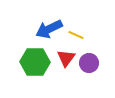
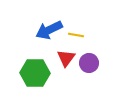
blue arrow: moved 1 px down
yellow line: rotated 14 degrees counterclockwise
green hexagon: moved 11 px down
